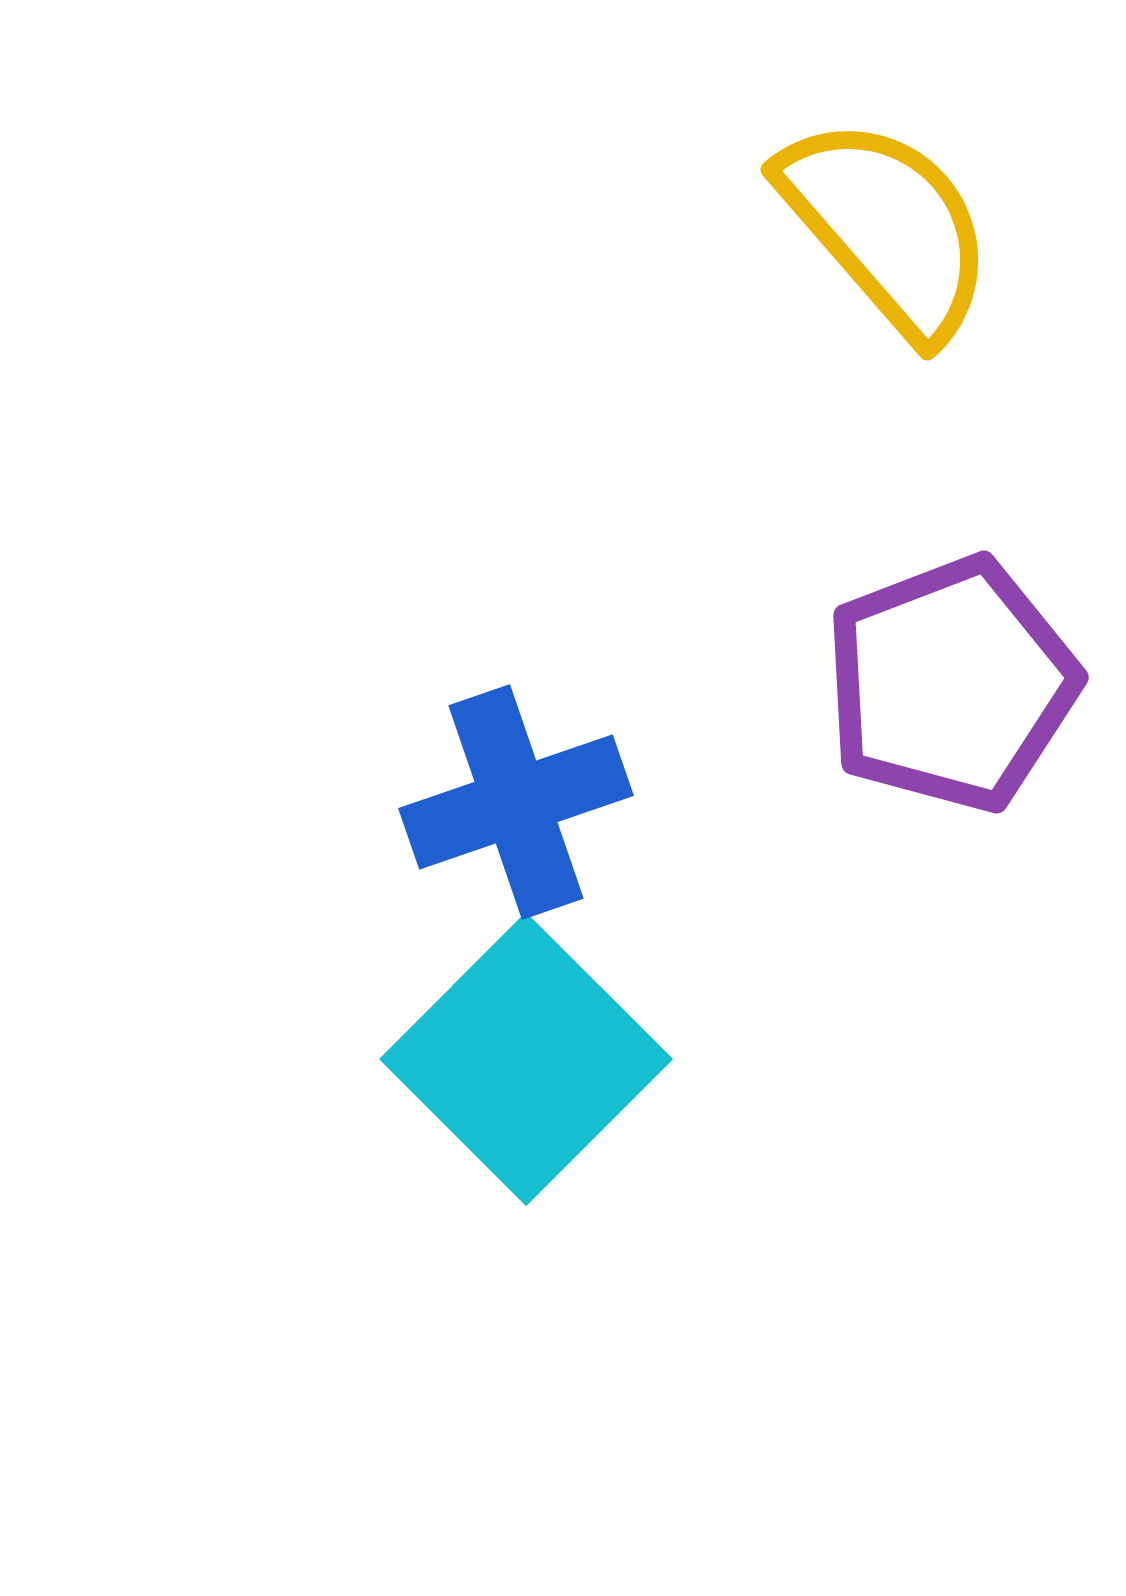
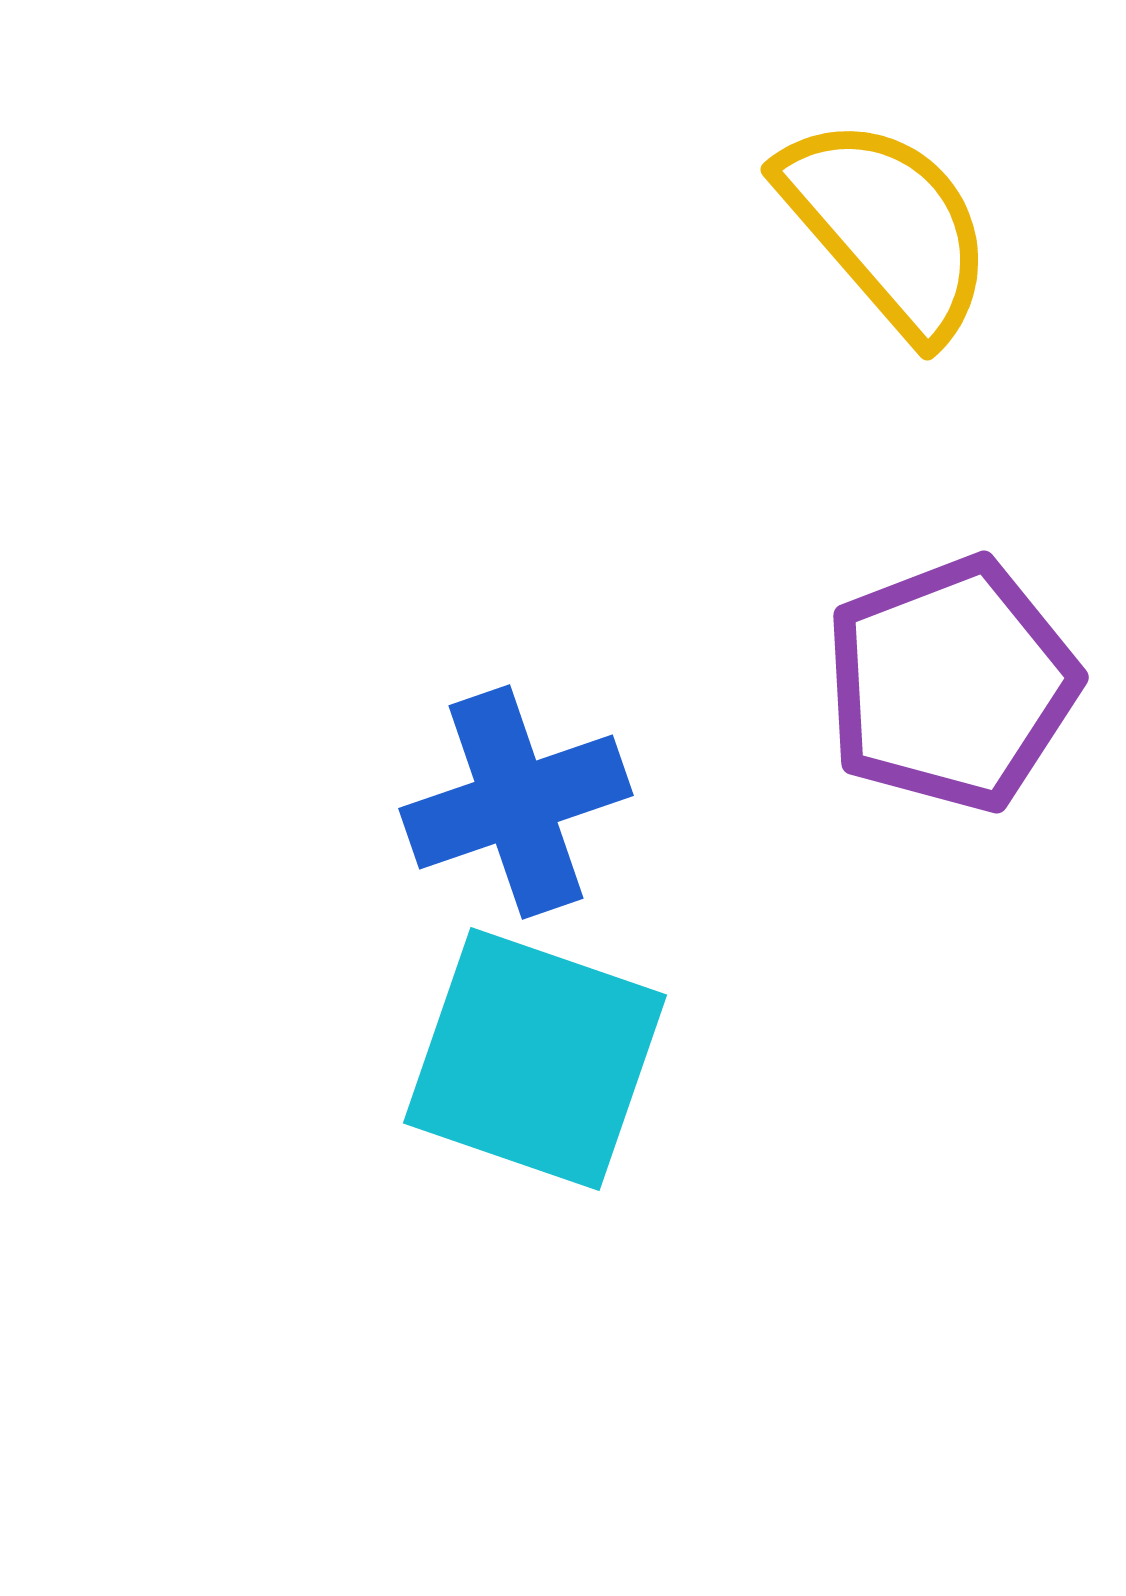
cyan square: moved 9 px right; rotated 26 degrees counterclockwise
